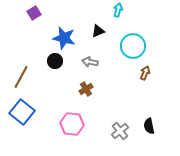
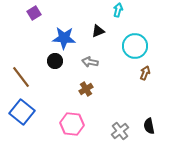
blue star: rotated 10 degrees counterclockwise
cyan circle: moved 2 px right
brown line: rotated 65 degrees counterclockwise
